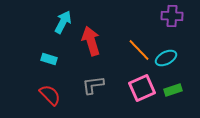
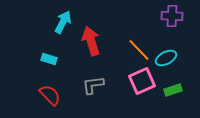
pink square: moved 7 px up
